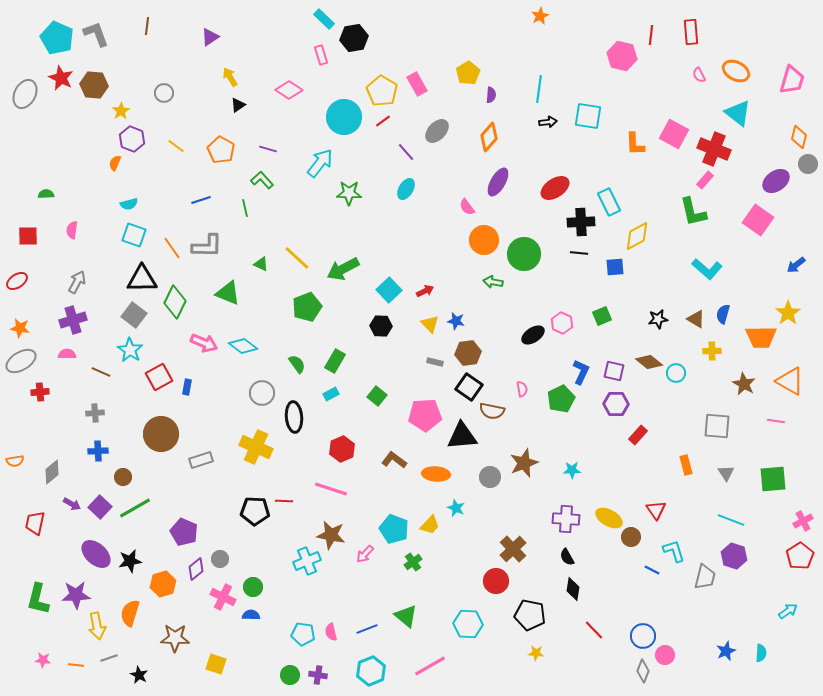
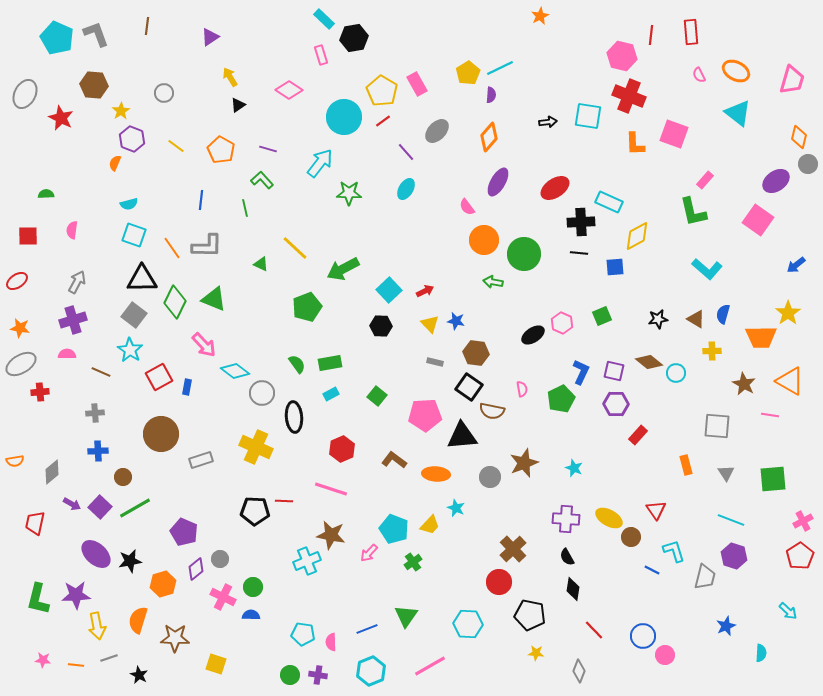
red star at (61, 78): moved 40 px down
cyan line at (539, 89): moved 39 px left, 21 px up; rotated 56 degrees clockwise
pink square at (674, 134): rotated 8 degrees counterclockwise
red cross at (714, 149): moved 85 px left, 53 px up
blue line at (201, 200): rotated 66 degrees counterclockwise
cyan rectangle at (609, 202): rotated 40 degrees counterclockwise
yellow line at (297, 258): moved 2 px left, 10 px up
green triangle at (228, 293): moved 14 px left, 6 px down
pink arrow at (204, 343): moved 2 px down; rotated 24 degrees clockwise
cyan diamond at (243, 346): moved 8 px left, 25 px down
brown hexagon at (468, 353): moved 8 px right; rotated 15 degrees clockwise
gray ellipse at (21, 361): moved 3 px down
green rectangle at (335, 361): moved 5 px left, 2 px down; rotated 50 degrees clockwise
pink line at (776, 421): moved 6 px left, 6 px up
cyan star at (572, 470): moved 2 px right, 2 px up; rotated 24 degrees clockwise
pink arrow at (365, 554): moved 4 px right, 1 px up
red circle at (496, 581): moved 3 px right, 1 px down
cyan arrow at (788, 611): rotated 78 degrees clockwise
orange semicircle at (130, 613): moved 8 px right, 7 px down
green triangle at (406, 616): rotated 25 degrees clockwise
pink semicircle at (331, 632): moved 10 px down; rotated 12 degrees clockwise
blue star at (726, 651): moved 25 px up
gray diamond at (643, 671): moved 64 px left
